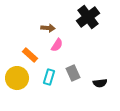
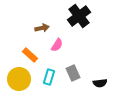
black cross: moved 9 px left, 1 px up
brown arrow: moved 6 px left; rotated 16 degrees counterclockwise
yellow circle: moved 2 px right, 1 px down
